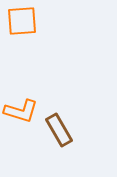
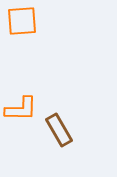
orange L-shape: moved 2 px up; rotated 16 degrees counterclockwise
